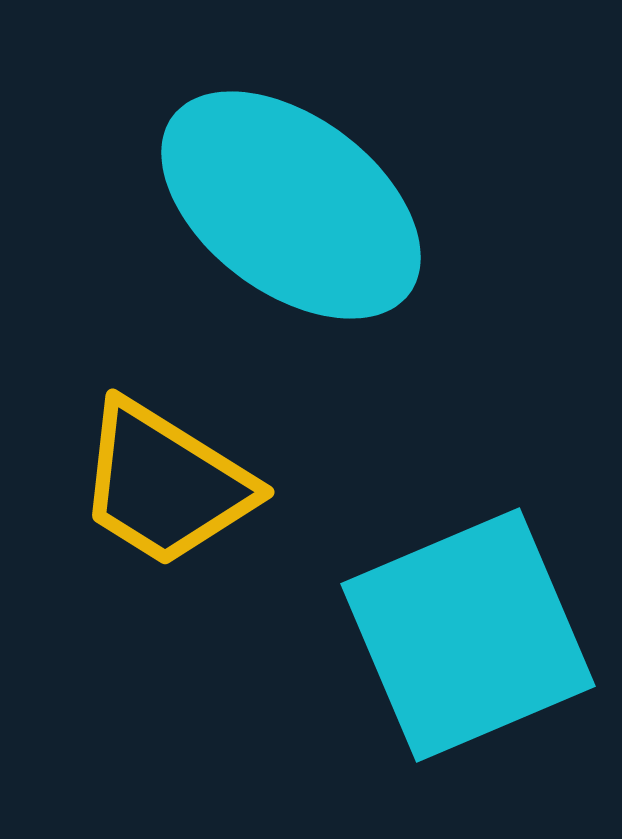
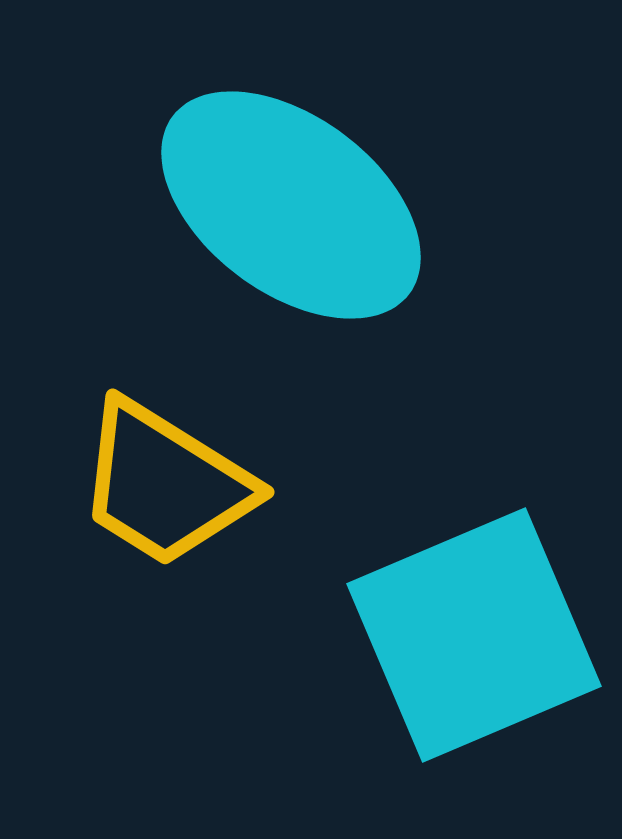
cyan square: moved 6 px right
